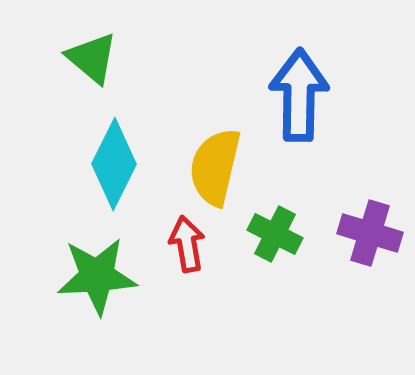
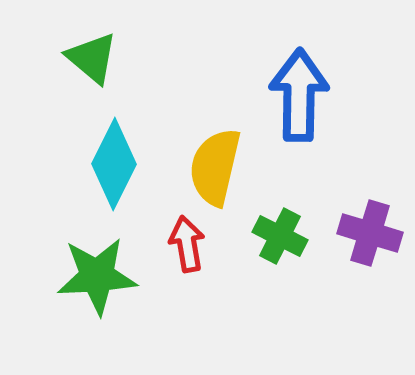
green cross: moved 5 px right, 2 px down
